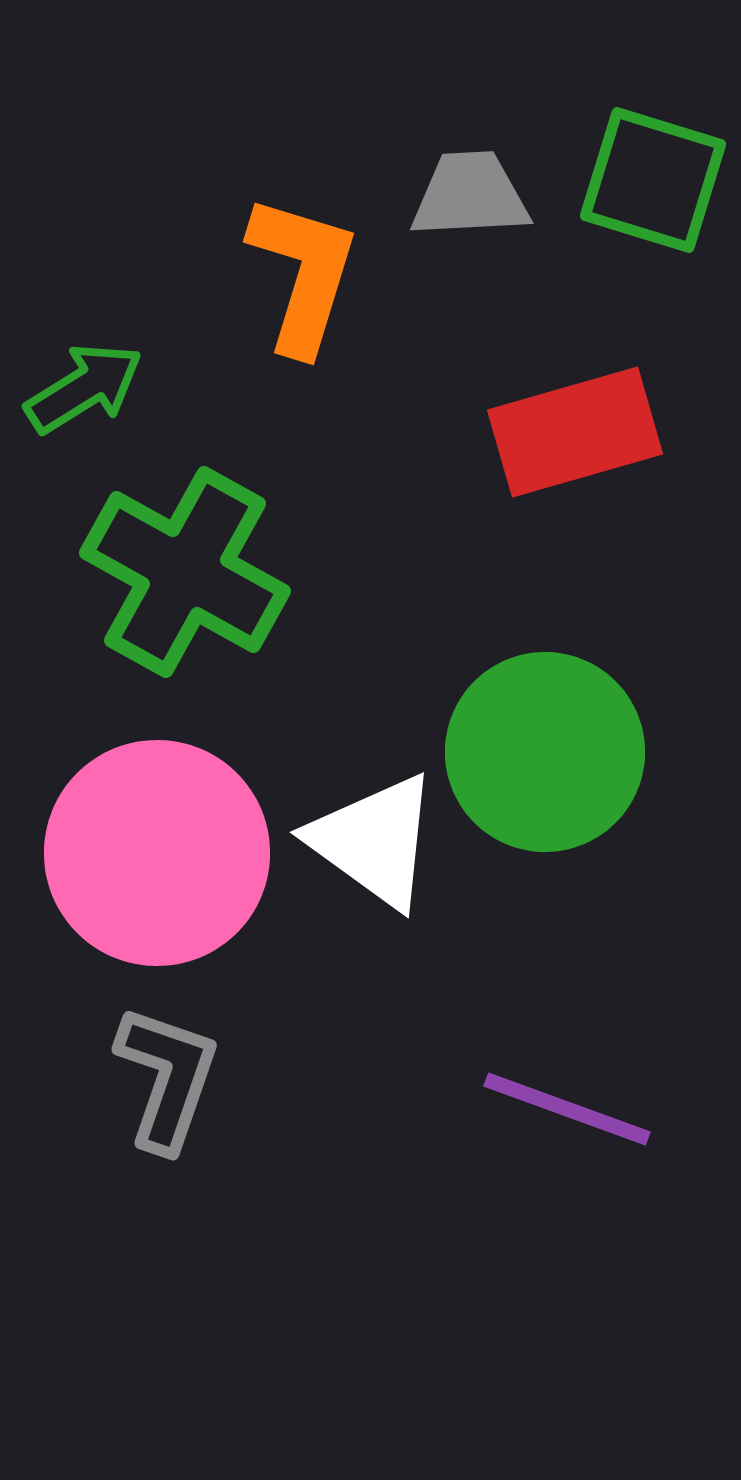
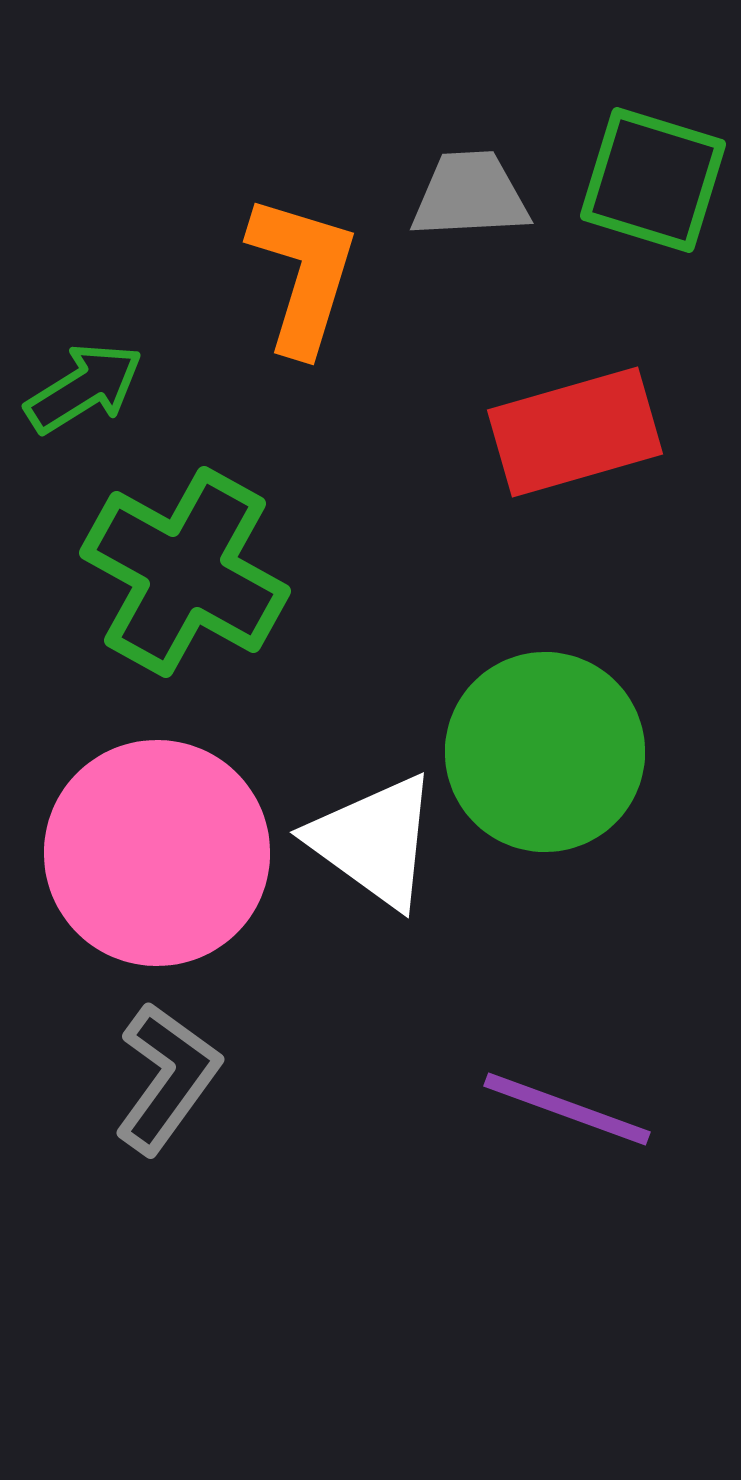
gray L-shape: rotated 17 degrees clockwise
